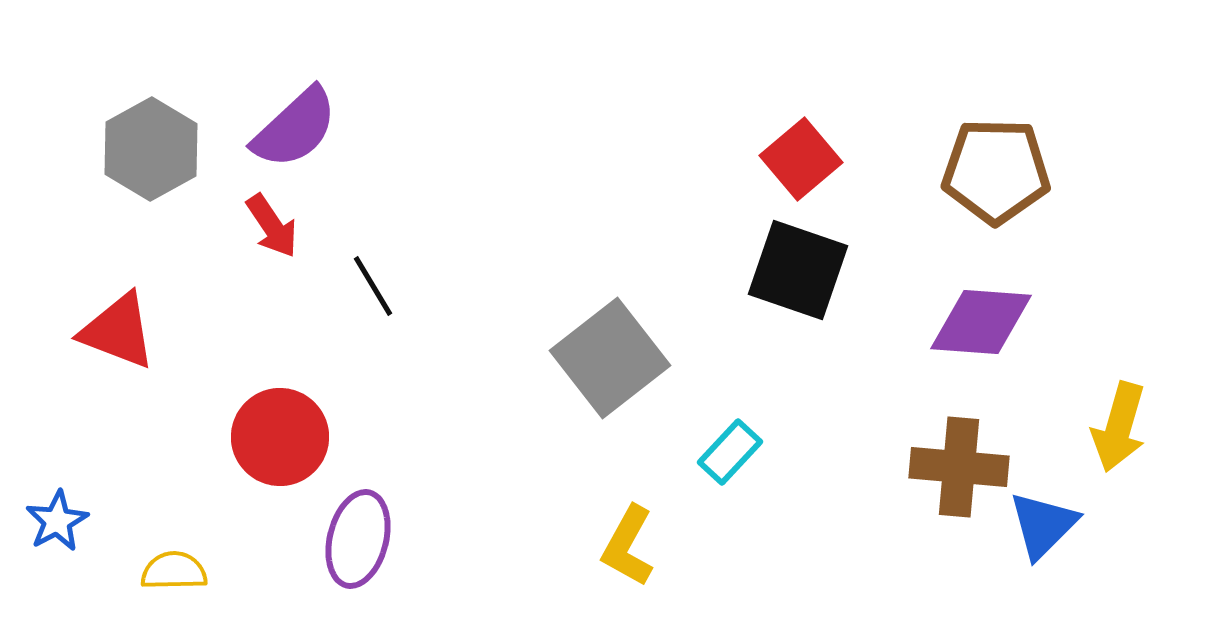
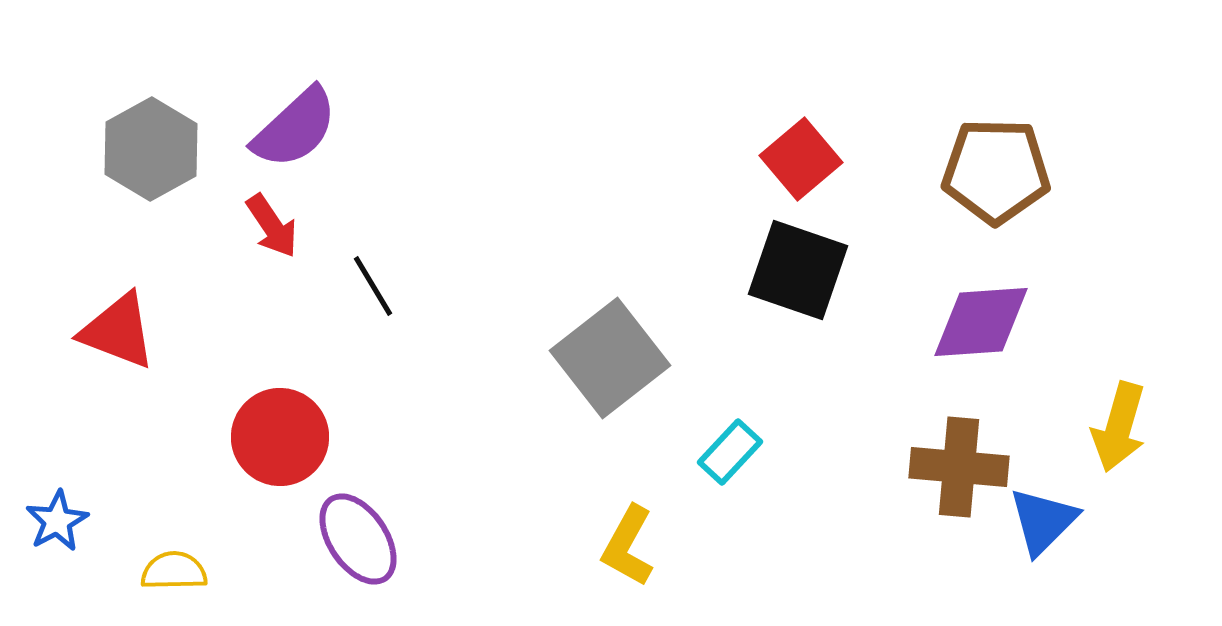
purple diamond: rotated 8 degrees counterclockwise
blue triangle: moved 4 px up
purple ellipse: rotated 48 degrees counterclockwise
